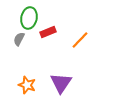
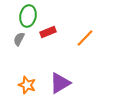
green ellipse: moved 1 px left, 2 px up
orange line: moved 5 px right, 2 px up
purple triangle: moved 1 px left; rotated 25 degrees clockwise
